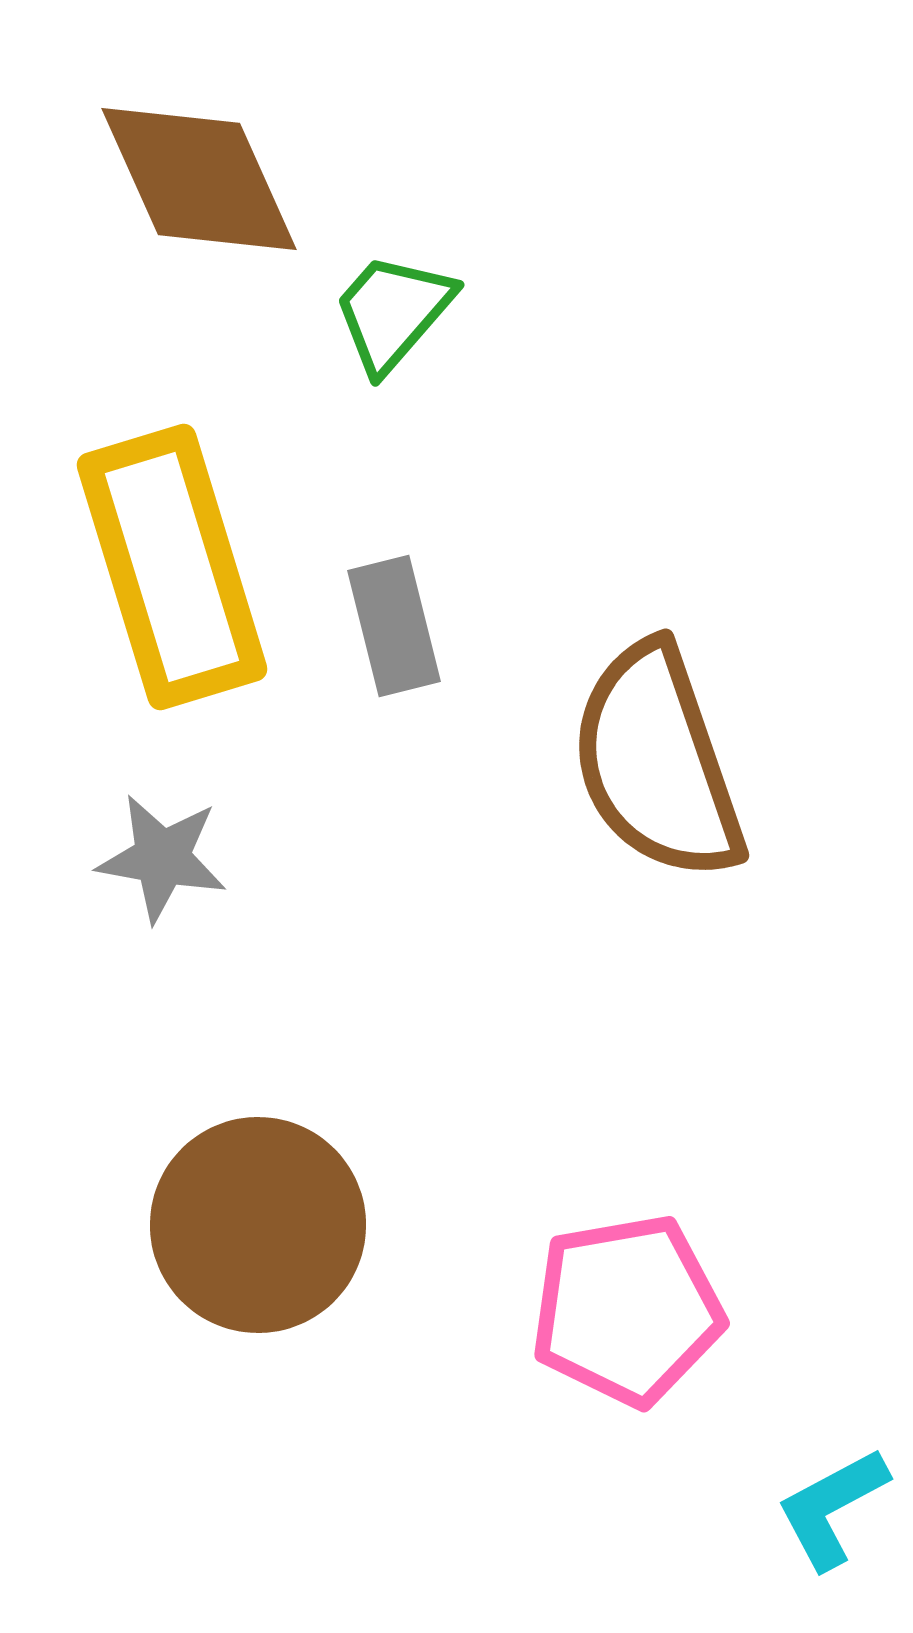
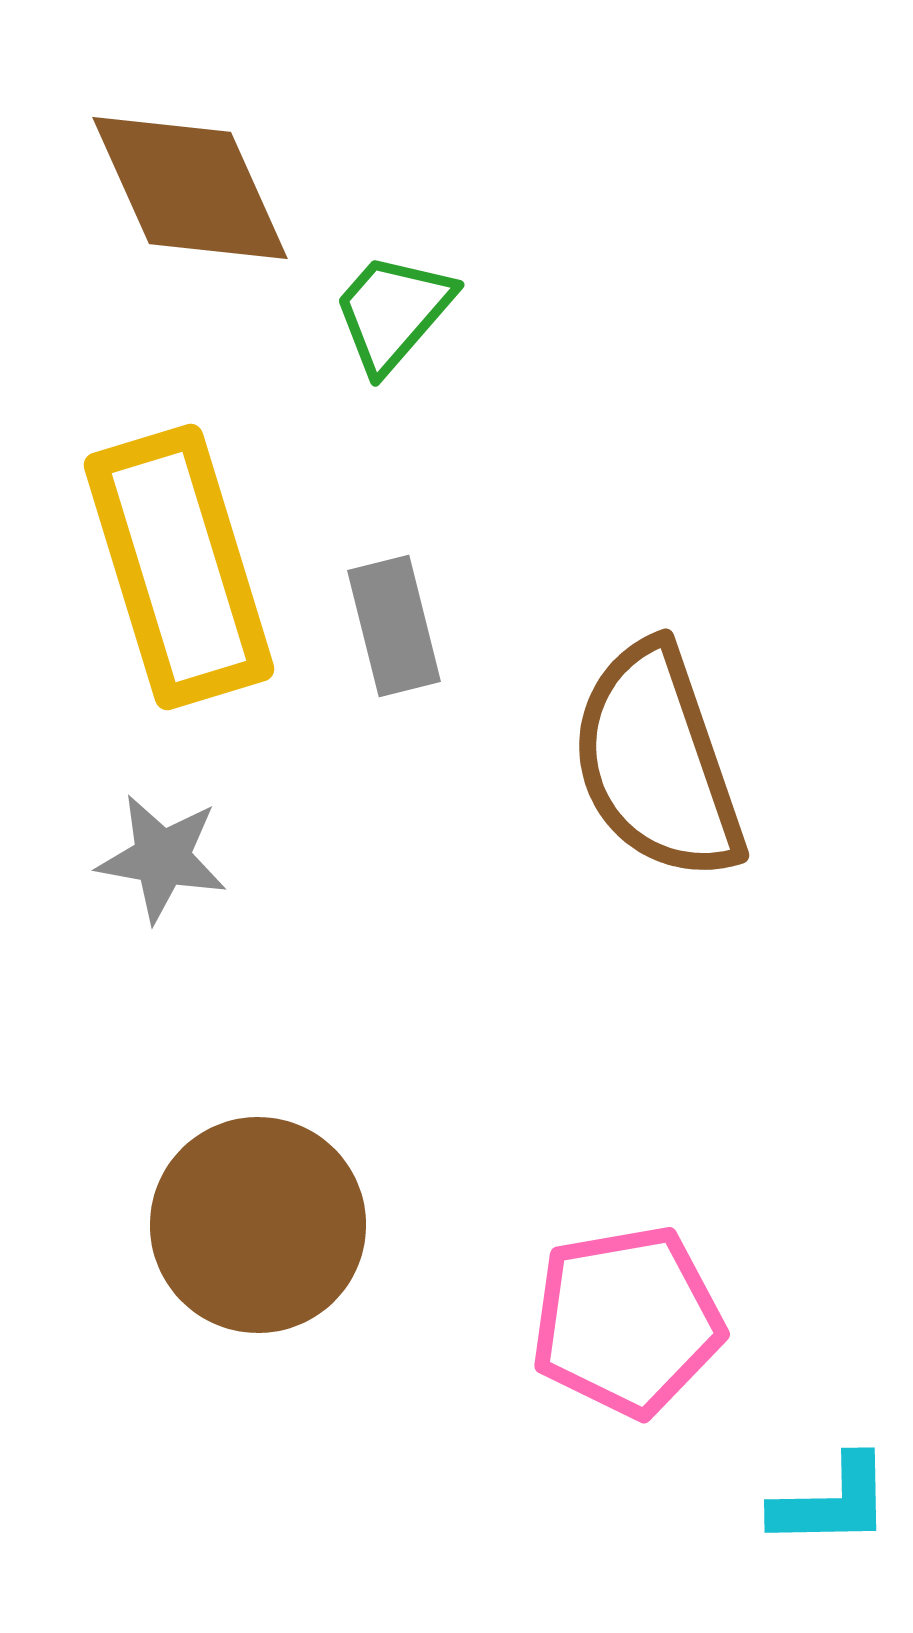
brown diamond: moved 9 px left, 9 px down
yellow rectangle: moved 7 px right
pink pentagon: moved 11 px down
cyan L-shape: moved 6 px up; rotated 153 degrees counterclockwise
